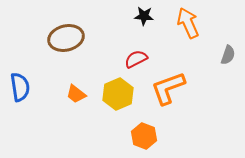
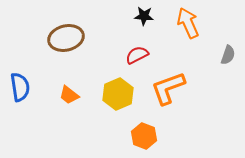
red semicircle: moved 1 px right, 4 px up
orange trapezoid: moved 7 px left, 1 px down
